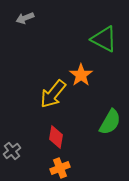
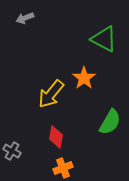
orange star: moved 3 px right, 3 px down
yellow arrow: moved 2 px left
gray cross: rotated 24 degrees counterclockwise
orange cross: moved 3 px right
